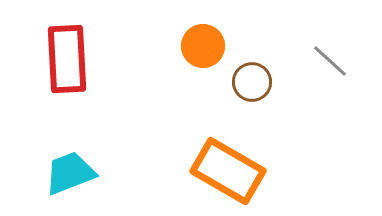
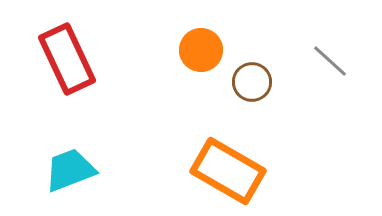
orange circle: moved 2 px left, 4 px down
red rectangle: rotated 22 degrees counterclockwise
cyan trapezoid: moved 3 px up
